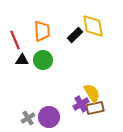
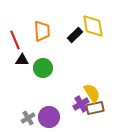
green circle: moved 8 px down
